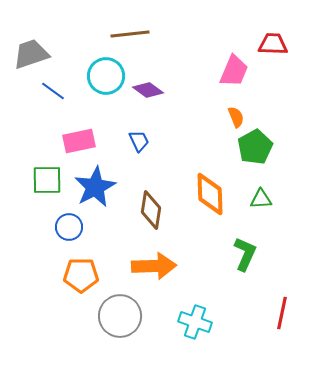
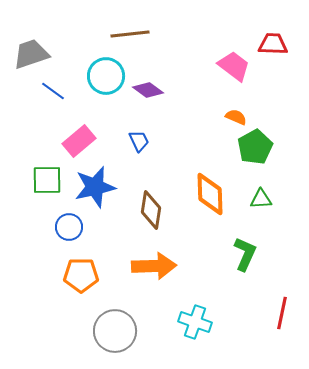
pink trapezoid: moved 5 px up; rotated 76 degrees counterclockwise
orange semicircle: rotated 45 degrees counterclockwise
pink rectangle: rotated 28 degrees counterclockwise
blue star: rotated 15 degrees clockwise
gray circle: moved 5 px left, 15 px down
